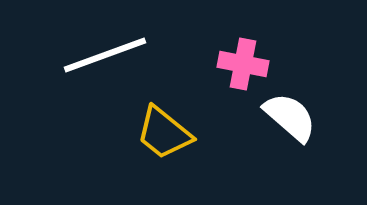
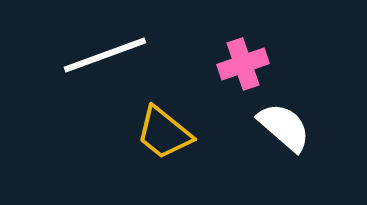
pink cross: rotated 30 degrees counterclockwise
white semicircle: moved 6 px left, 10 px down
